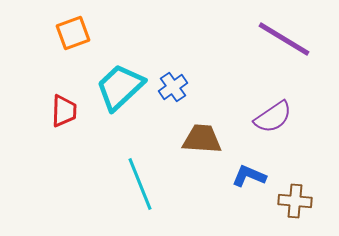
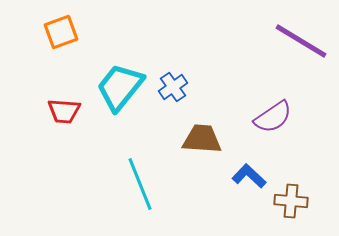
orange square: moved 12 px left, 1 px up
purple line: moved 17 px right, 2 px down
cyan trapezoid: rotated 8 degrees counterclockwise
red trapezoid: rotated 92 degrees clockwise
blue L-shape: rotated 20 degrees clockwise
brown cross: moved 4 px left
